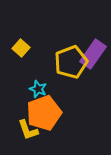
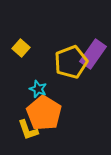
orange pentagon: rotated 20 degrees counterclockwise
